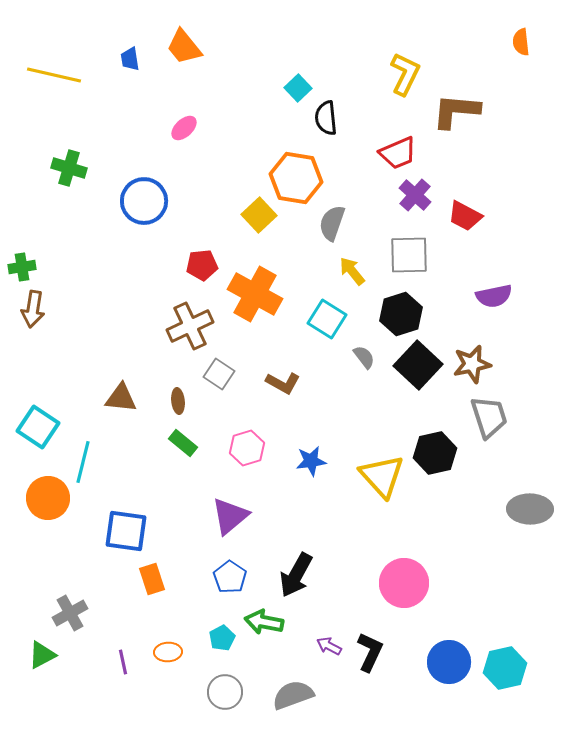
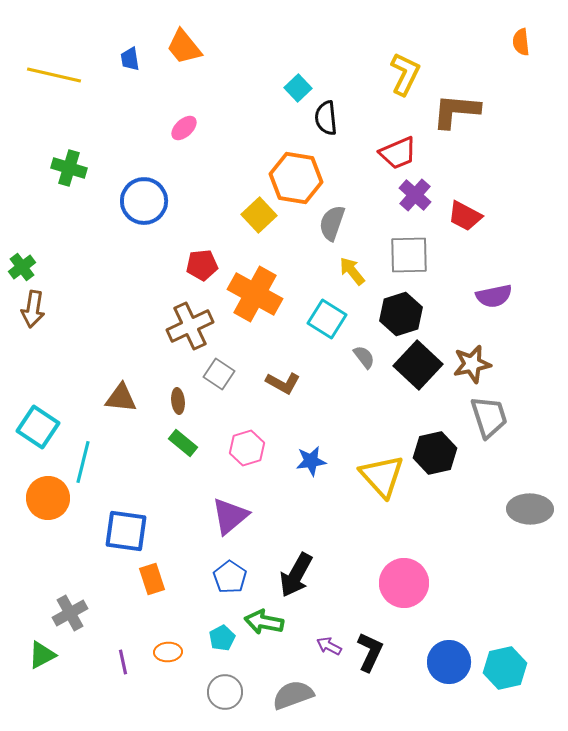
green cross at (22, 267): rotated 28 degrees counterclockwise
